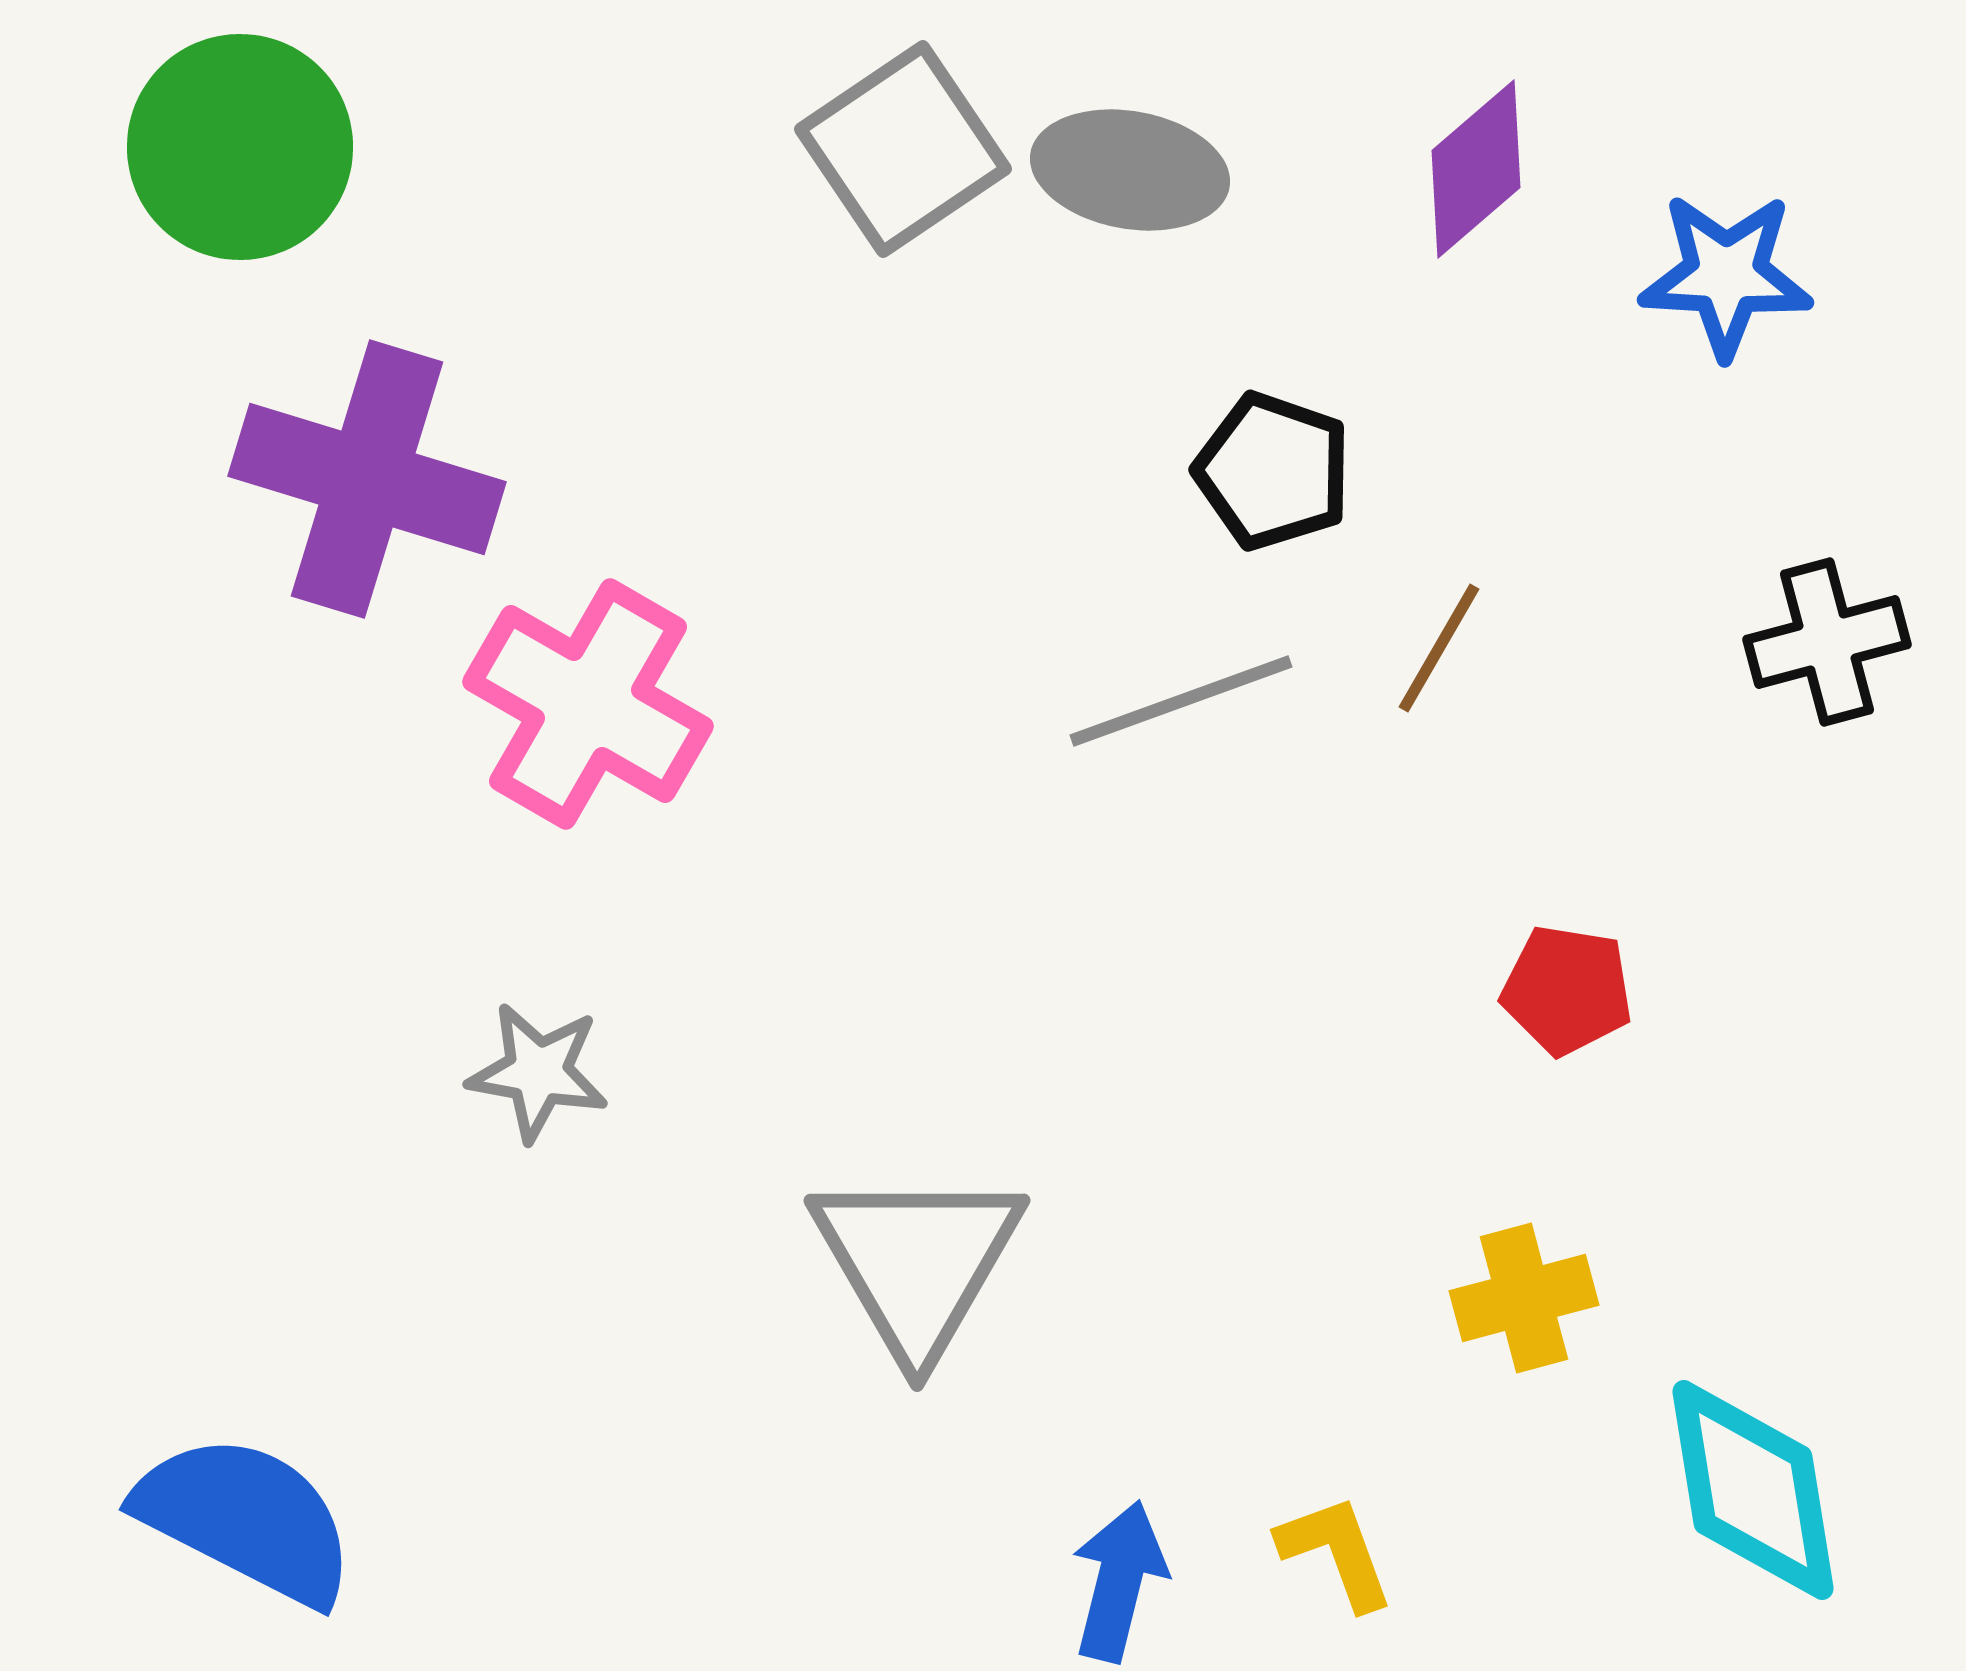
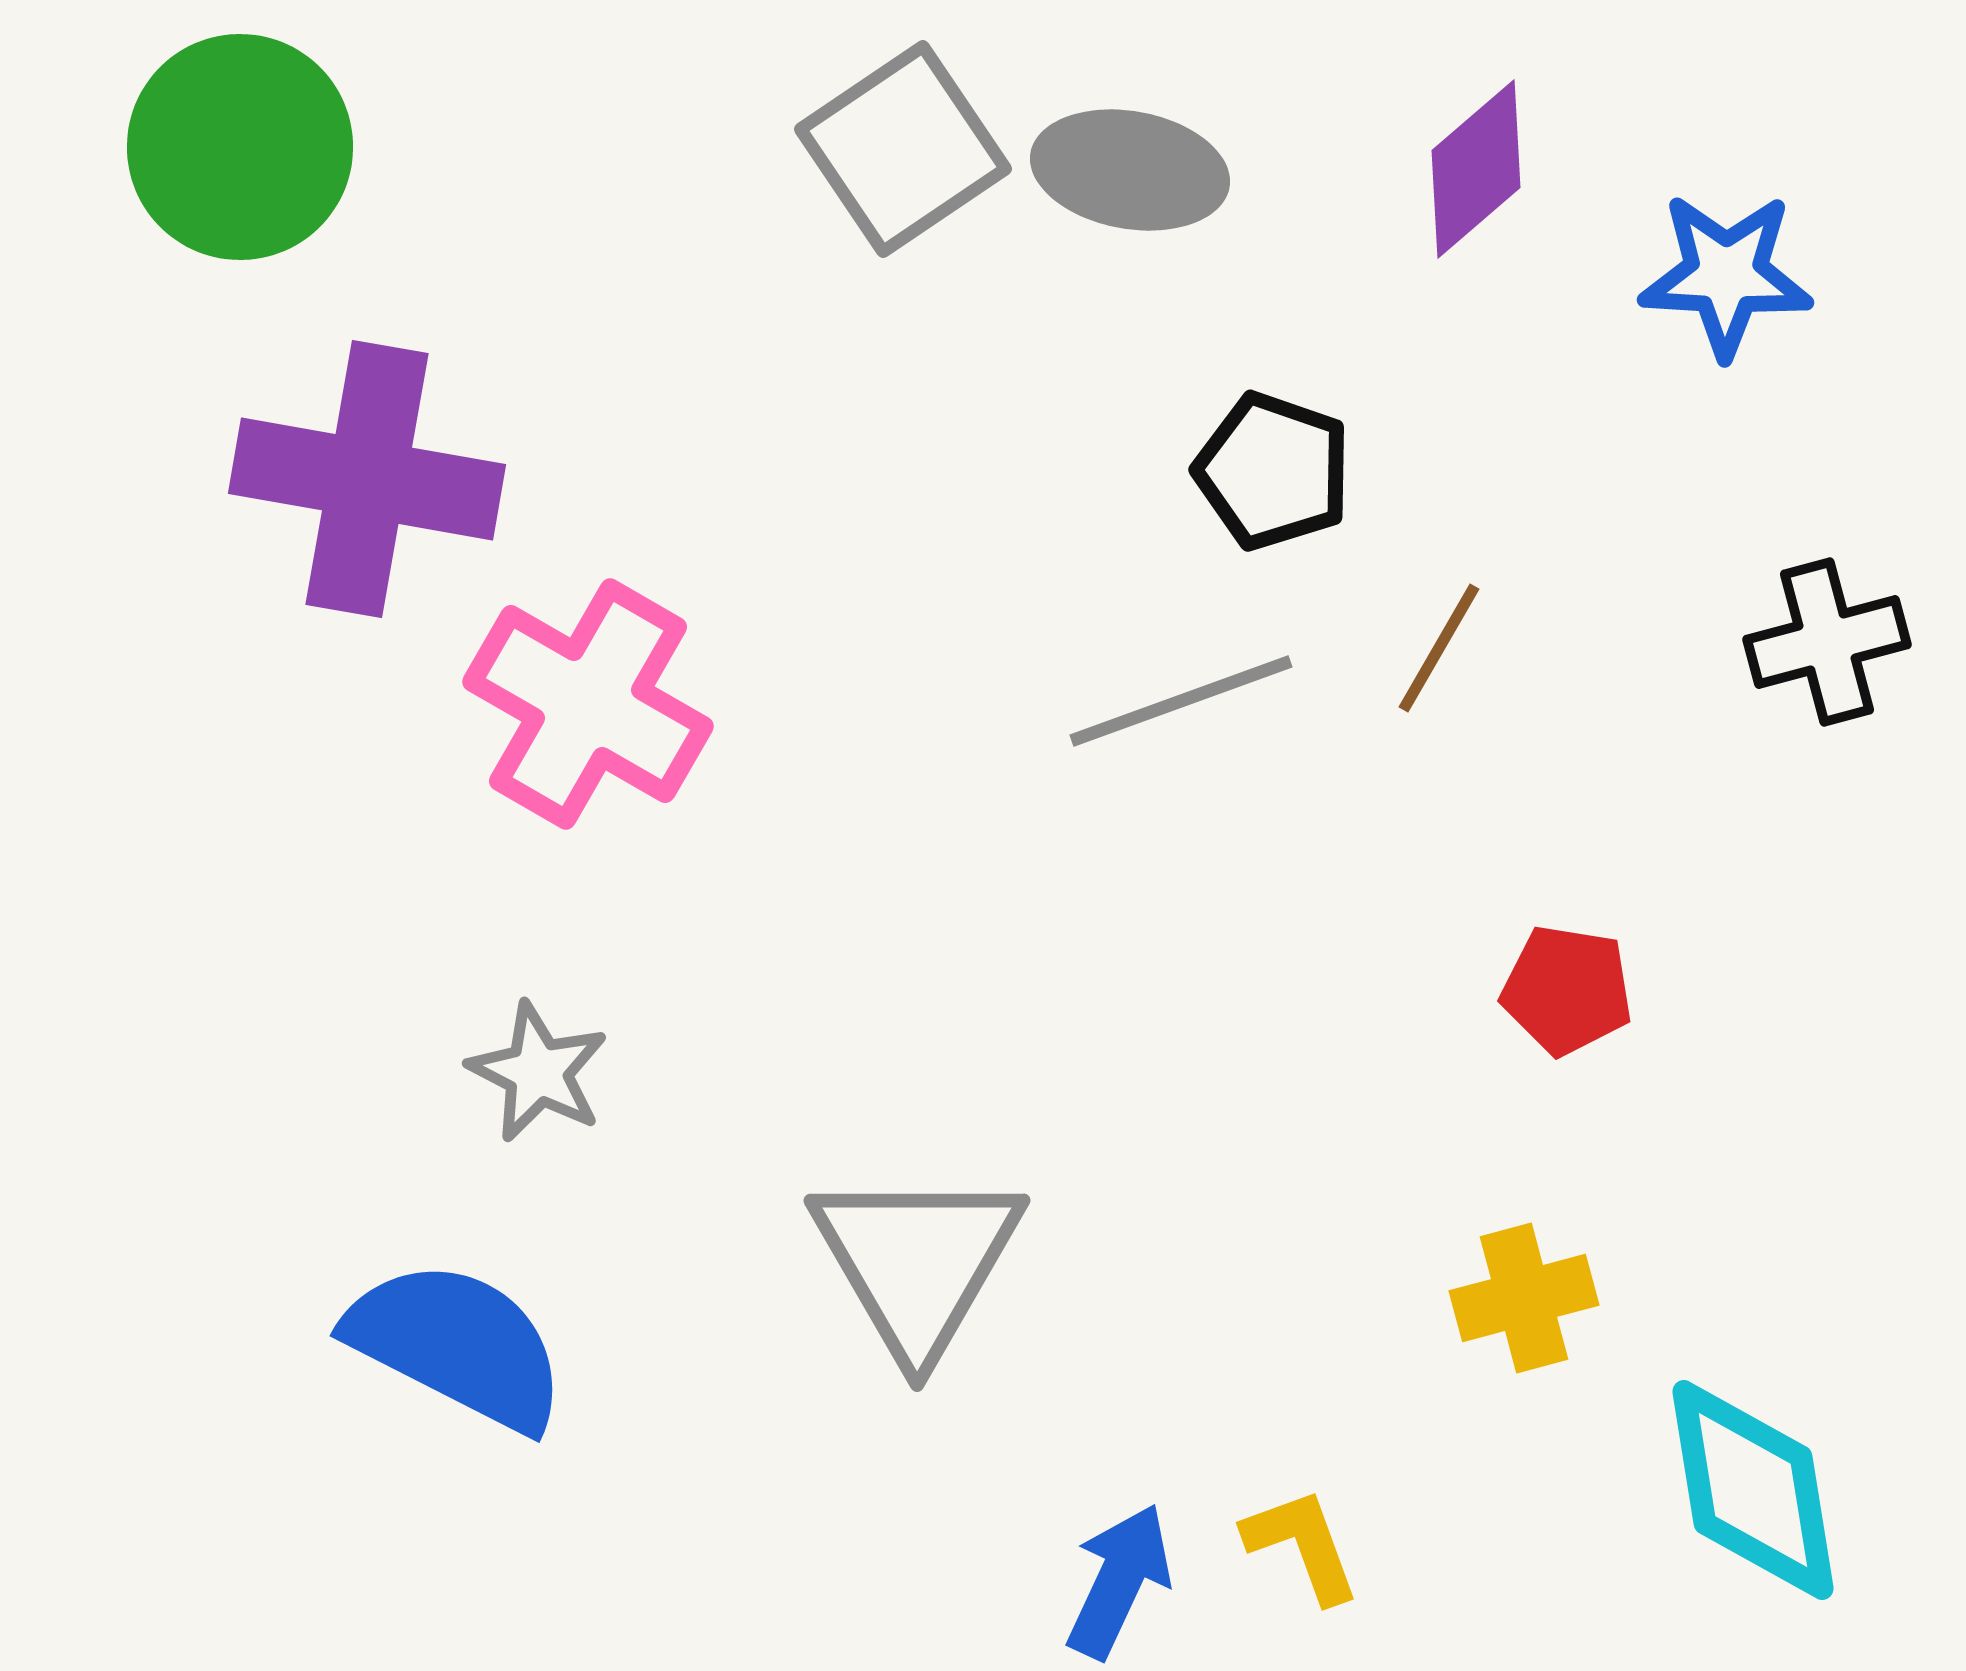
purple cross: rotated 7 degrees counterclockwise
gray star: rotated 17 degrees clockwise
blue semicircle: moved 211 px right, 174 px up
yellow L-shape: moved 34 px left, 7 px up
blue arrow: rotated 11 degrees clockwise
